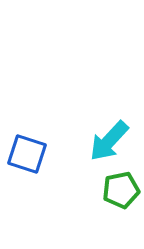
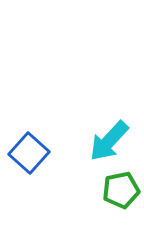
blue square: moved 2 px right, 1 px up; rotated 24 degrees clockwise
